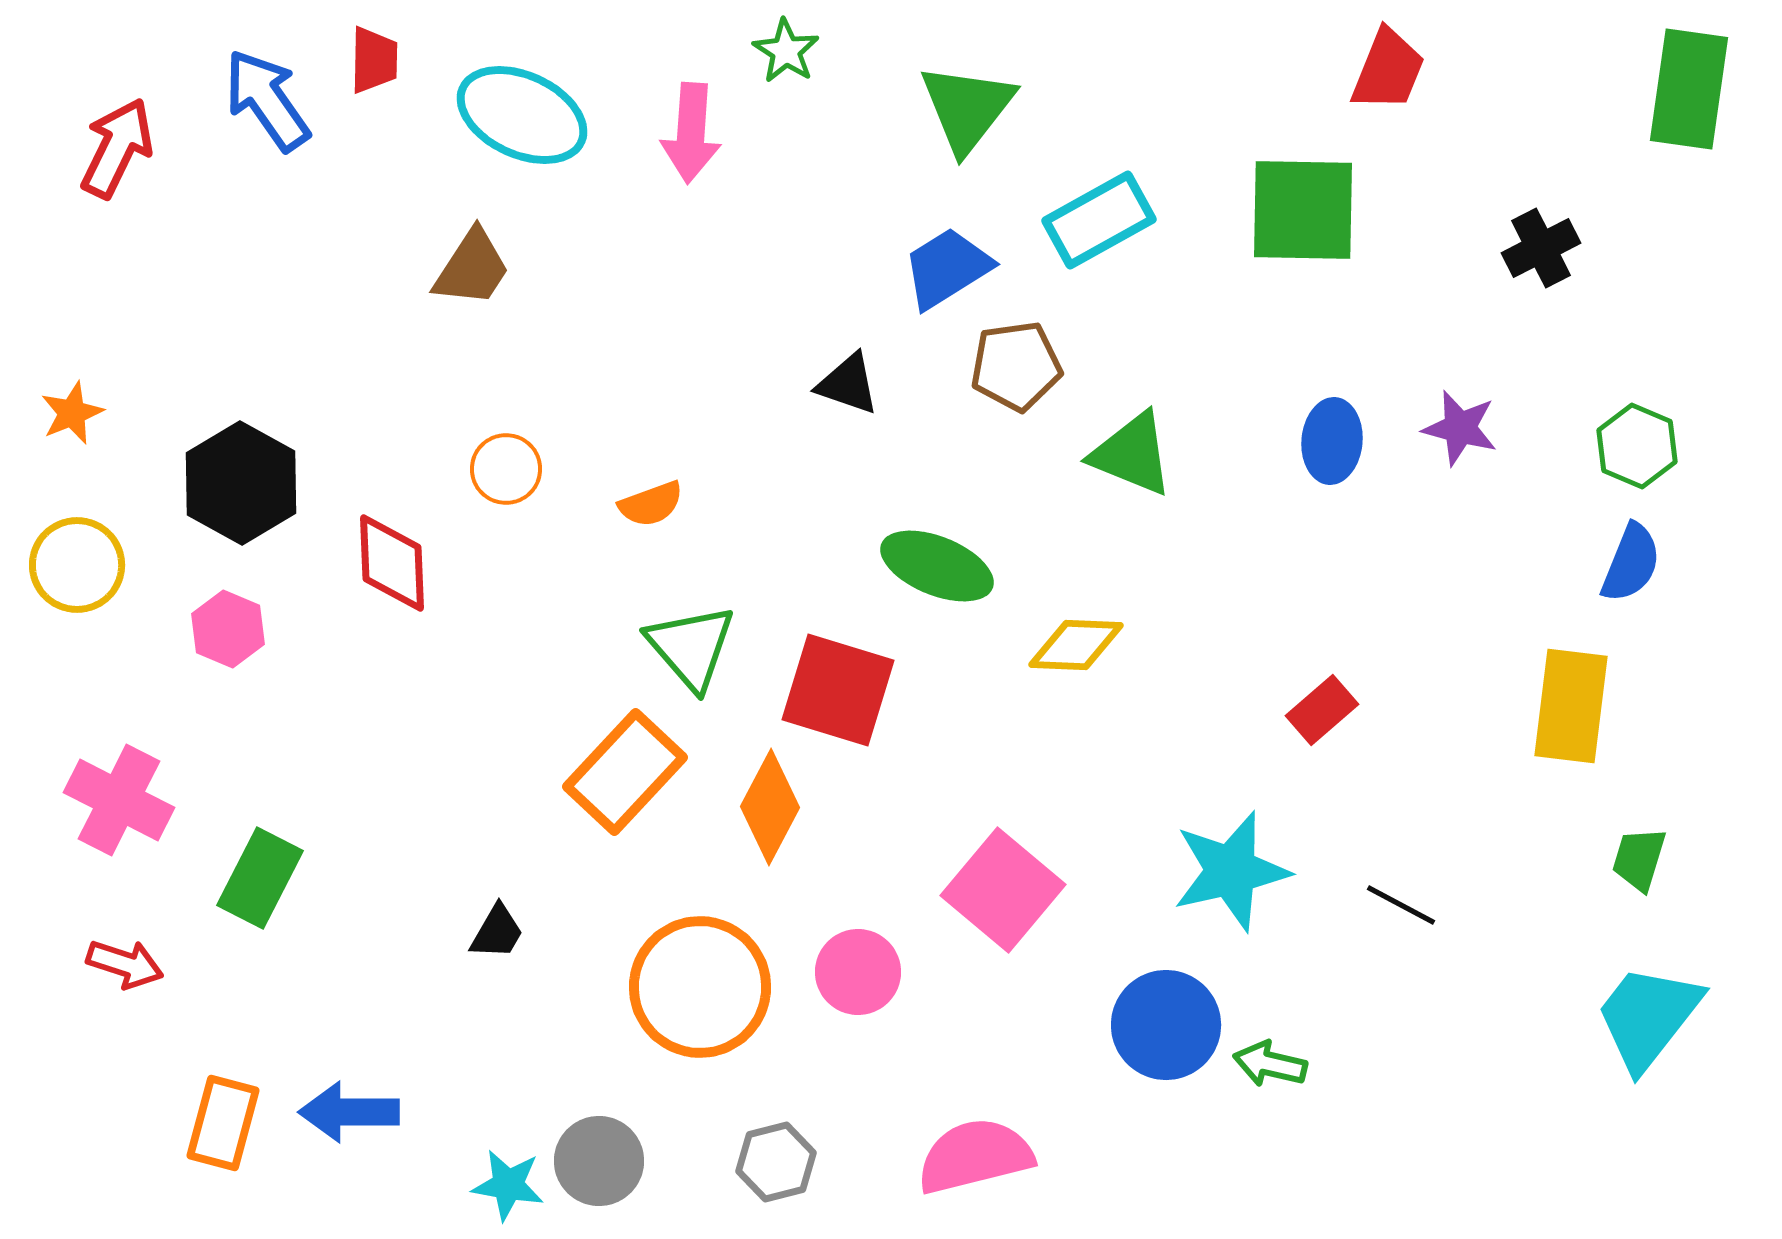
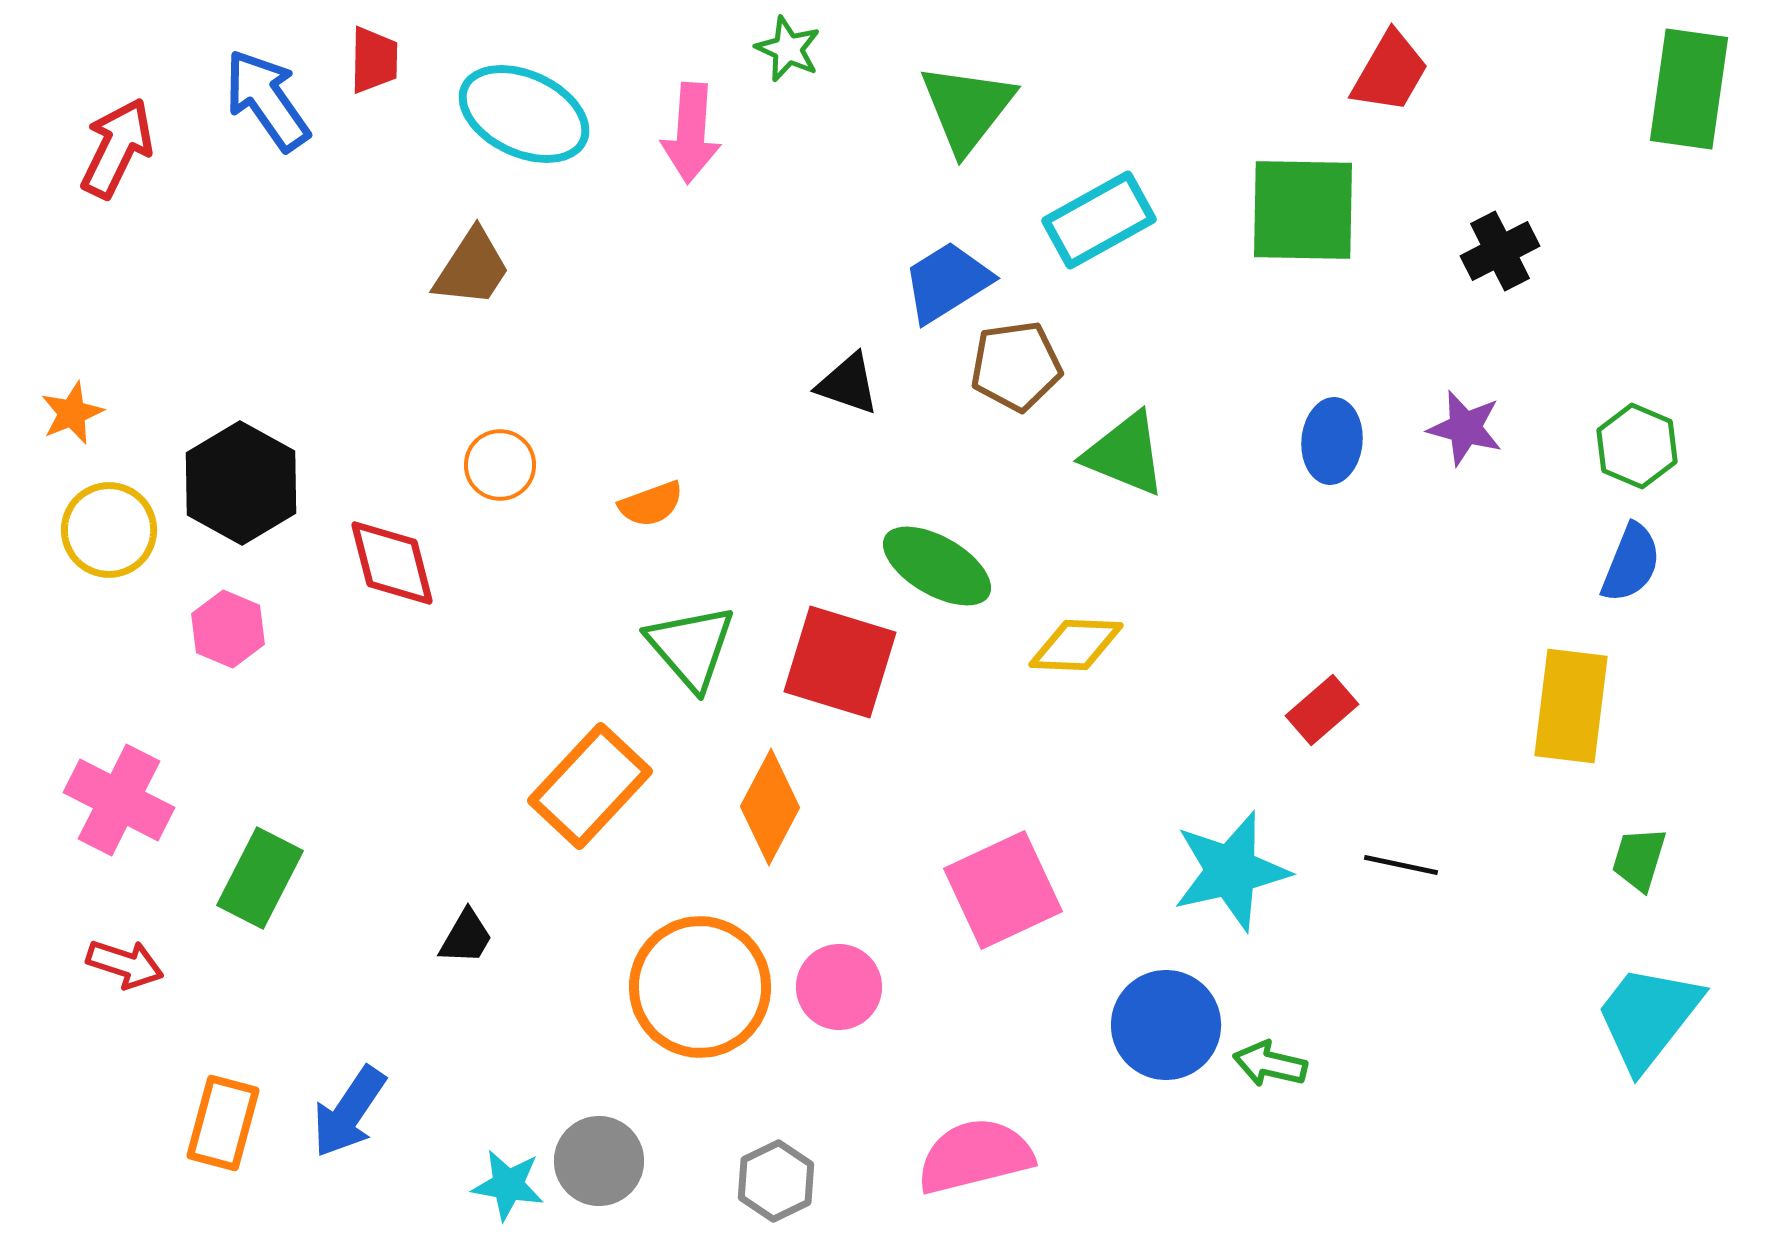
green star at (786, 51): moved 2 px right, 2 px up; rotated 8 degrees counterclockwise
red trapezoid at (1388, 70): moved 2 px right, 2 px down; rotated 8 degrees clockwise
cyan ellipse at (522, 115): moved 2 px right, 1 px up
black cross at (1541, 248): moved 41 px left, 3 px down
blue trapezoid at (947, 268): moved 14 px down
purple star at (1460, 428): moved 5 px right
green triangle at (1132, 454): moved 7 px left
orange circle at (506, 469): moved 6 px left, 4 px up
red diamond at (392, 563): rotated 12 degrees counterclockwise
yellow circle at (77, 565): moved 32 px right, 35 px up
green ellipse at (937, 566): rotated 8 degrees clockwise
red square at (838, 690): moved 2 px right, 28 px up
orange rectangle at (625, 772): moved 35 px left, 14 px down
pink square at (1003, 890): rotated 25 degrees clockwise
black line at (1401, 905): moved 40 px up; rotated 16 degrees counterclockwise
black trapezoid at (497, 932): moved 31 px left, 5 px down
pink circle at (858, 972): moved 19 px left, 15 px down
blue arrow at (349, 1112): rotated 56 degrees counterclockwise
gray hexagon at (776, 1162): moved 19 px down; rotated 12 degrees counterclockwise
